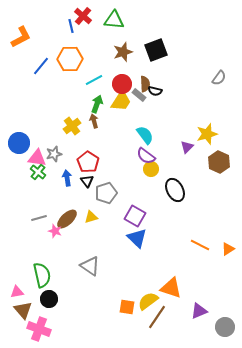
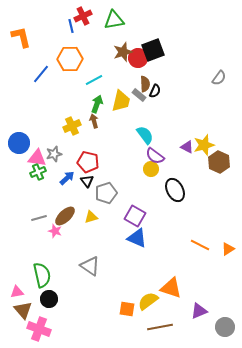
red cross at (83, 16): rotated 24 degrees clockwise
green triangle at (114, 20): rotated 15 degrees counterclockwise
orange L-shape at (21, 37): rotated 75 degrees counterclockwise
black square at (156, 50): moved 3 px left
blue line at (41, 66): moved 8 px down
red circle at (122, 84): moved 16 px right, 26 px up
black semicircle at (155, 91): rotated 80 degrees counterclockwise
yellow trapezoid at (121, 101): rotated 20 degrees counterclockwise
yellow cross at (72, 126): rotated 12 degrees clockwise
yellow star at (207, 134): moved 3 px left, 11 px down
purple triangle at (187, 147): rotated 48 degrees counterclockwise
purple semicircle at (146, 156): moved 9 px right
red pentagon at (88, 162): rotated 20 degrees counterclockwise
green cross at (38, 172): rotated 28 degrees clockwise
blue arrow at (67, 178): rotated 56 degrees clockwise
brown ellipse at (67, 219): moved 2 px left, 3 px up
blue triangle at (137, 238): rotated 20 degrees counterclockwise
orange square at (127, 307): moved 2 px down
brown line at (157, 317): moved 3 px right, 10 px down; rotated 45 degrees clockwise
